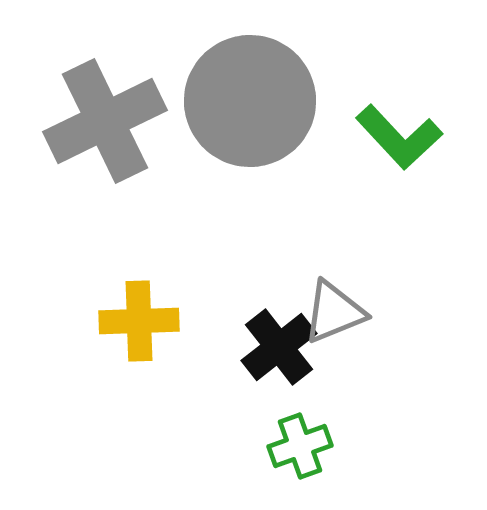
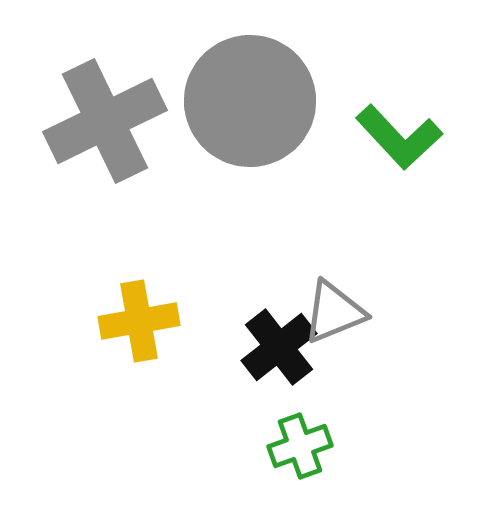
yellow cross: rotated 8 degrees counterclockwise
